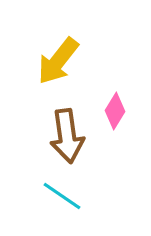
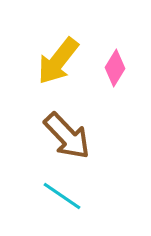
pink diamond: moved 43 px up
brown arrow: rotated 36 degrees counterclockwise
